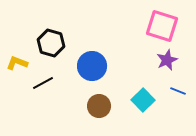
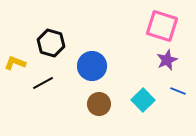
yellow L-shape: moved 2 px left
brown circle: moved 2 px up
